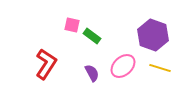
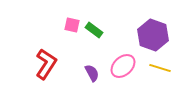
green rectangle: moved 2 px right, 6 px up
